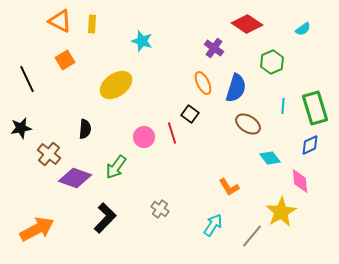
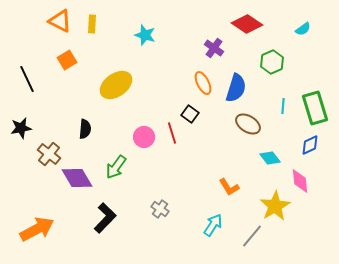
cyan star: moved 3 px right, 6 px up
orange square: moved 2 px right
purple diamond: moved 2 px right; rotated 40 degrees clockwise
yellow star: moved 6 px left, 6 px up
